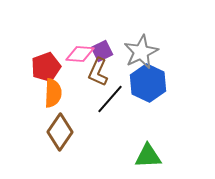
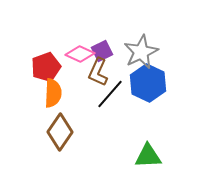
pink diamond: rotated 20 degrees clockwise
black line: moved 5 px up
